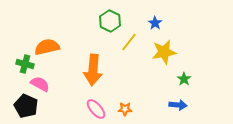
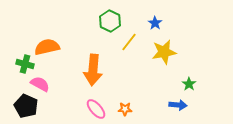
green star: moved 5 px right, 5 px down
